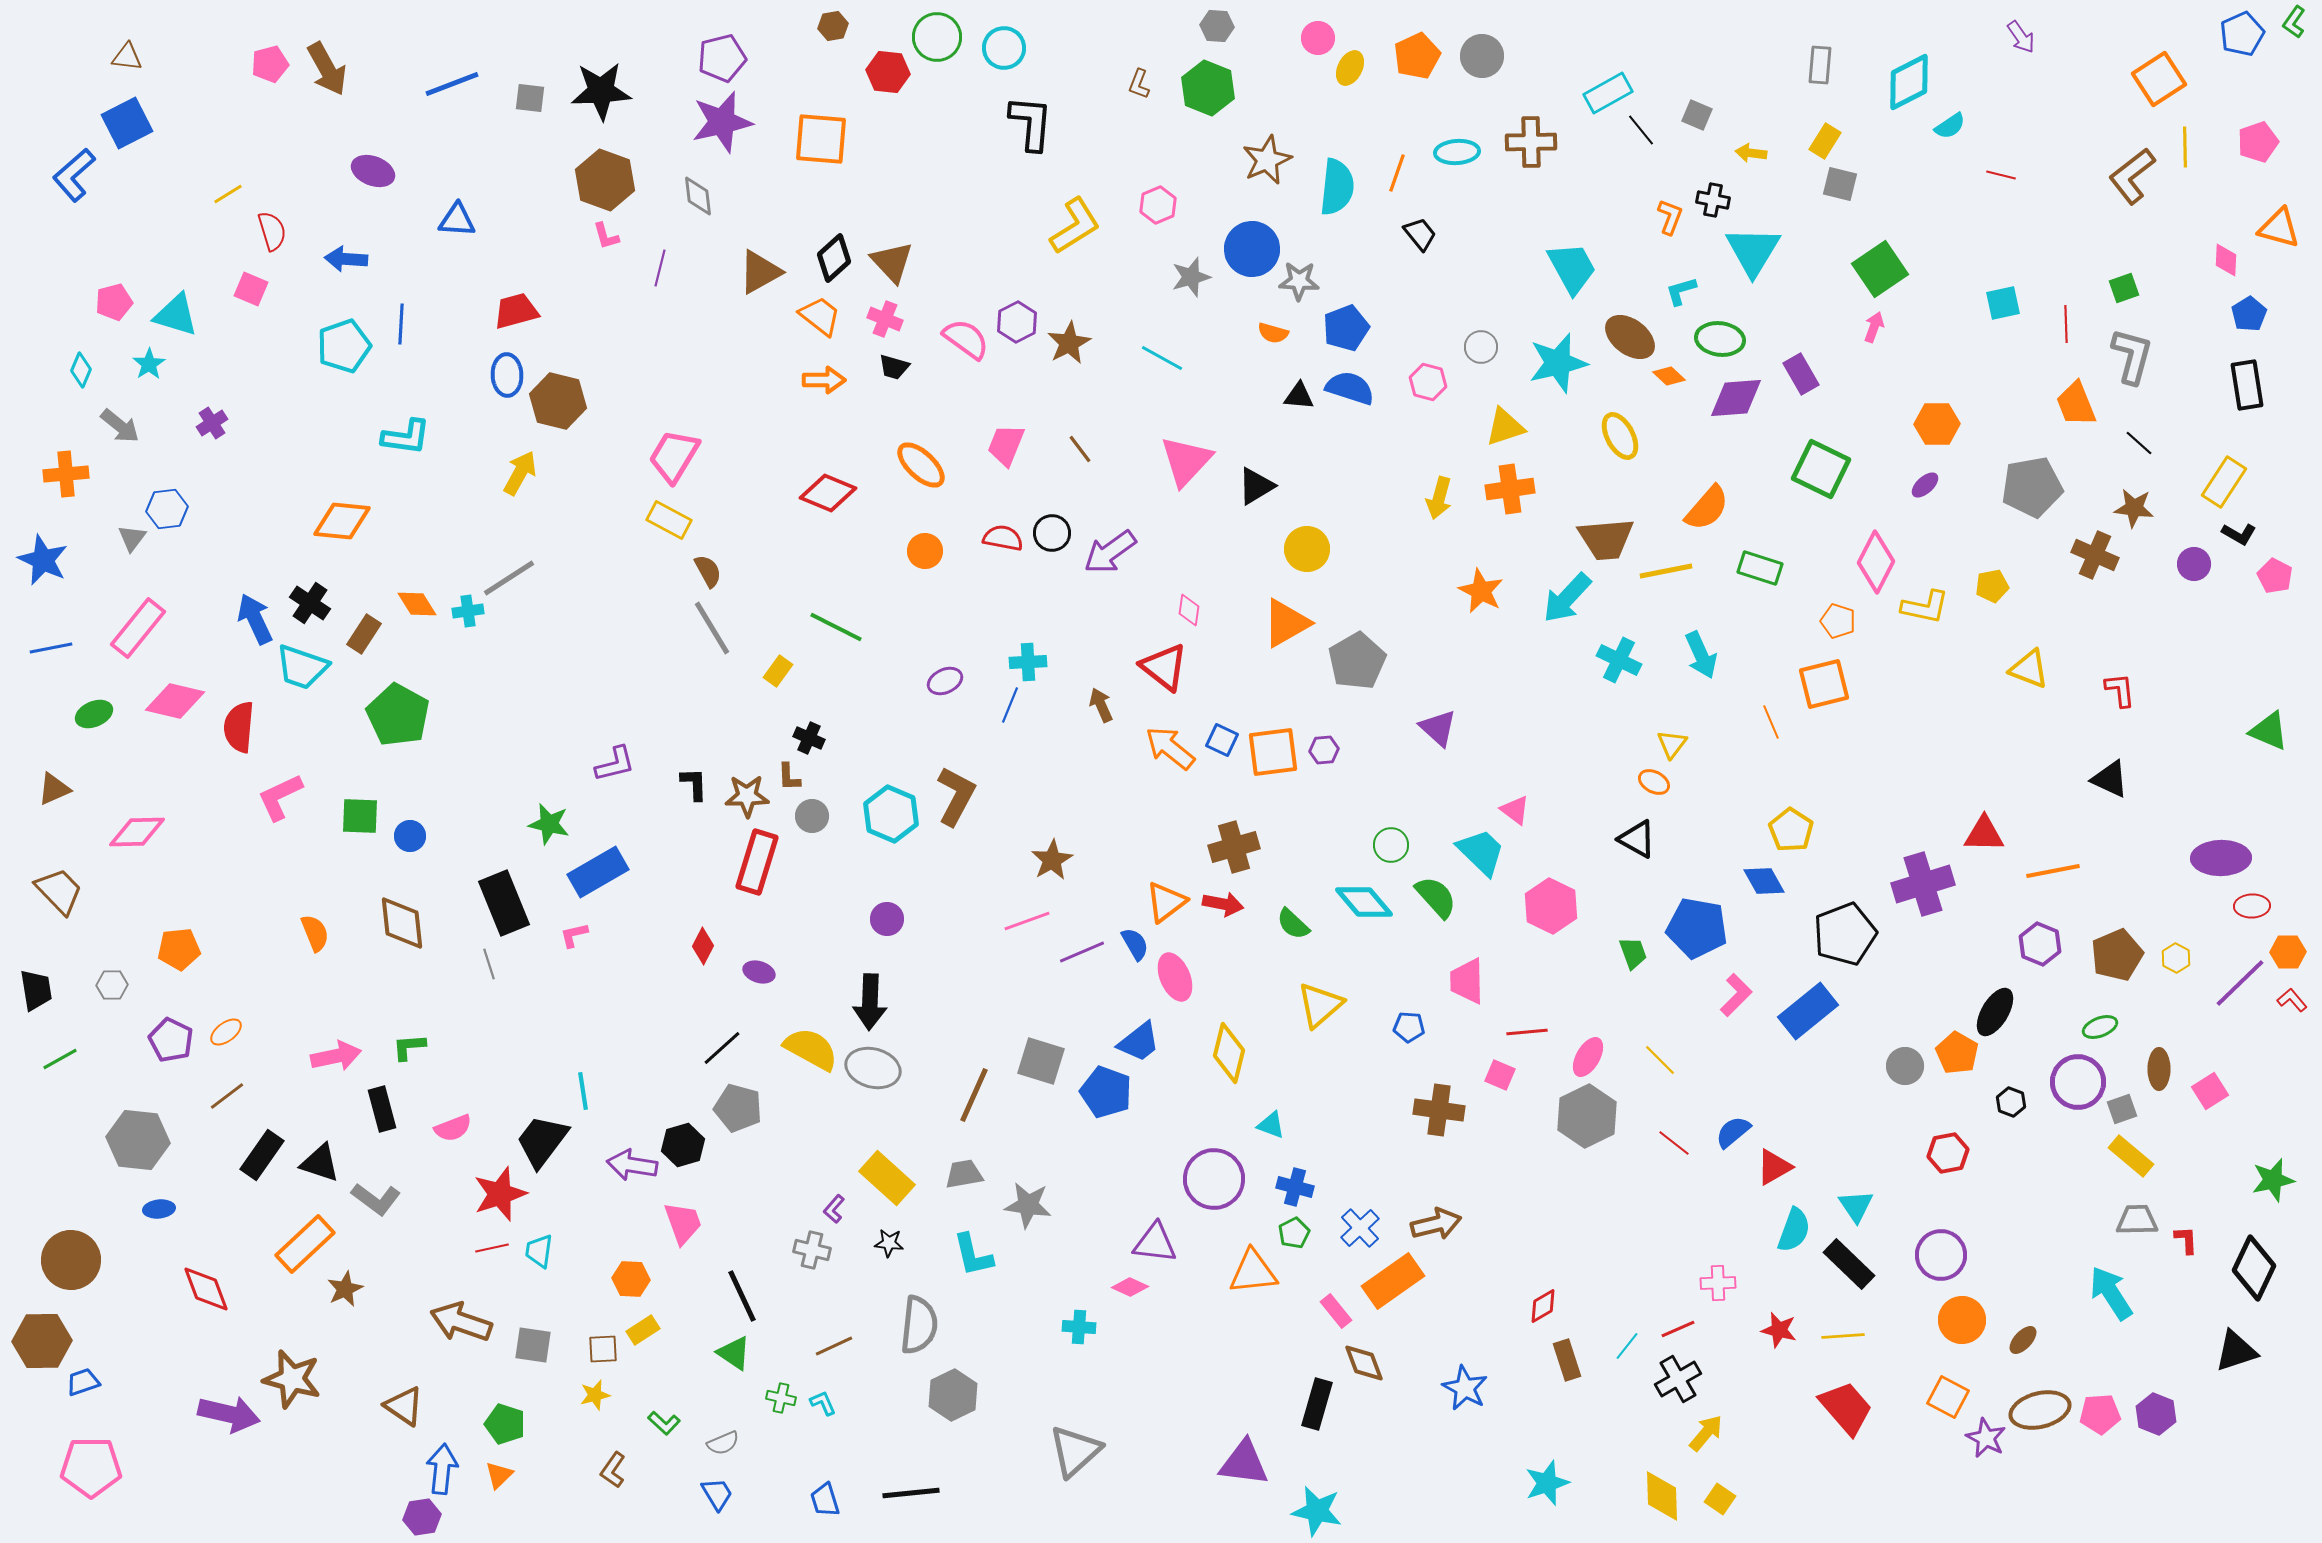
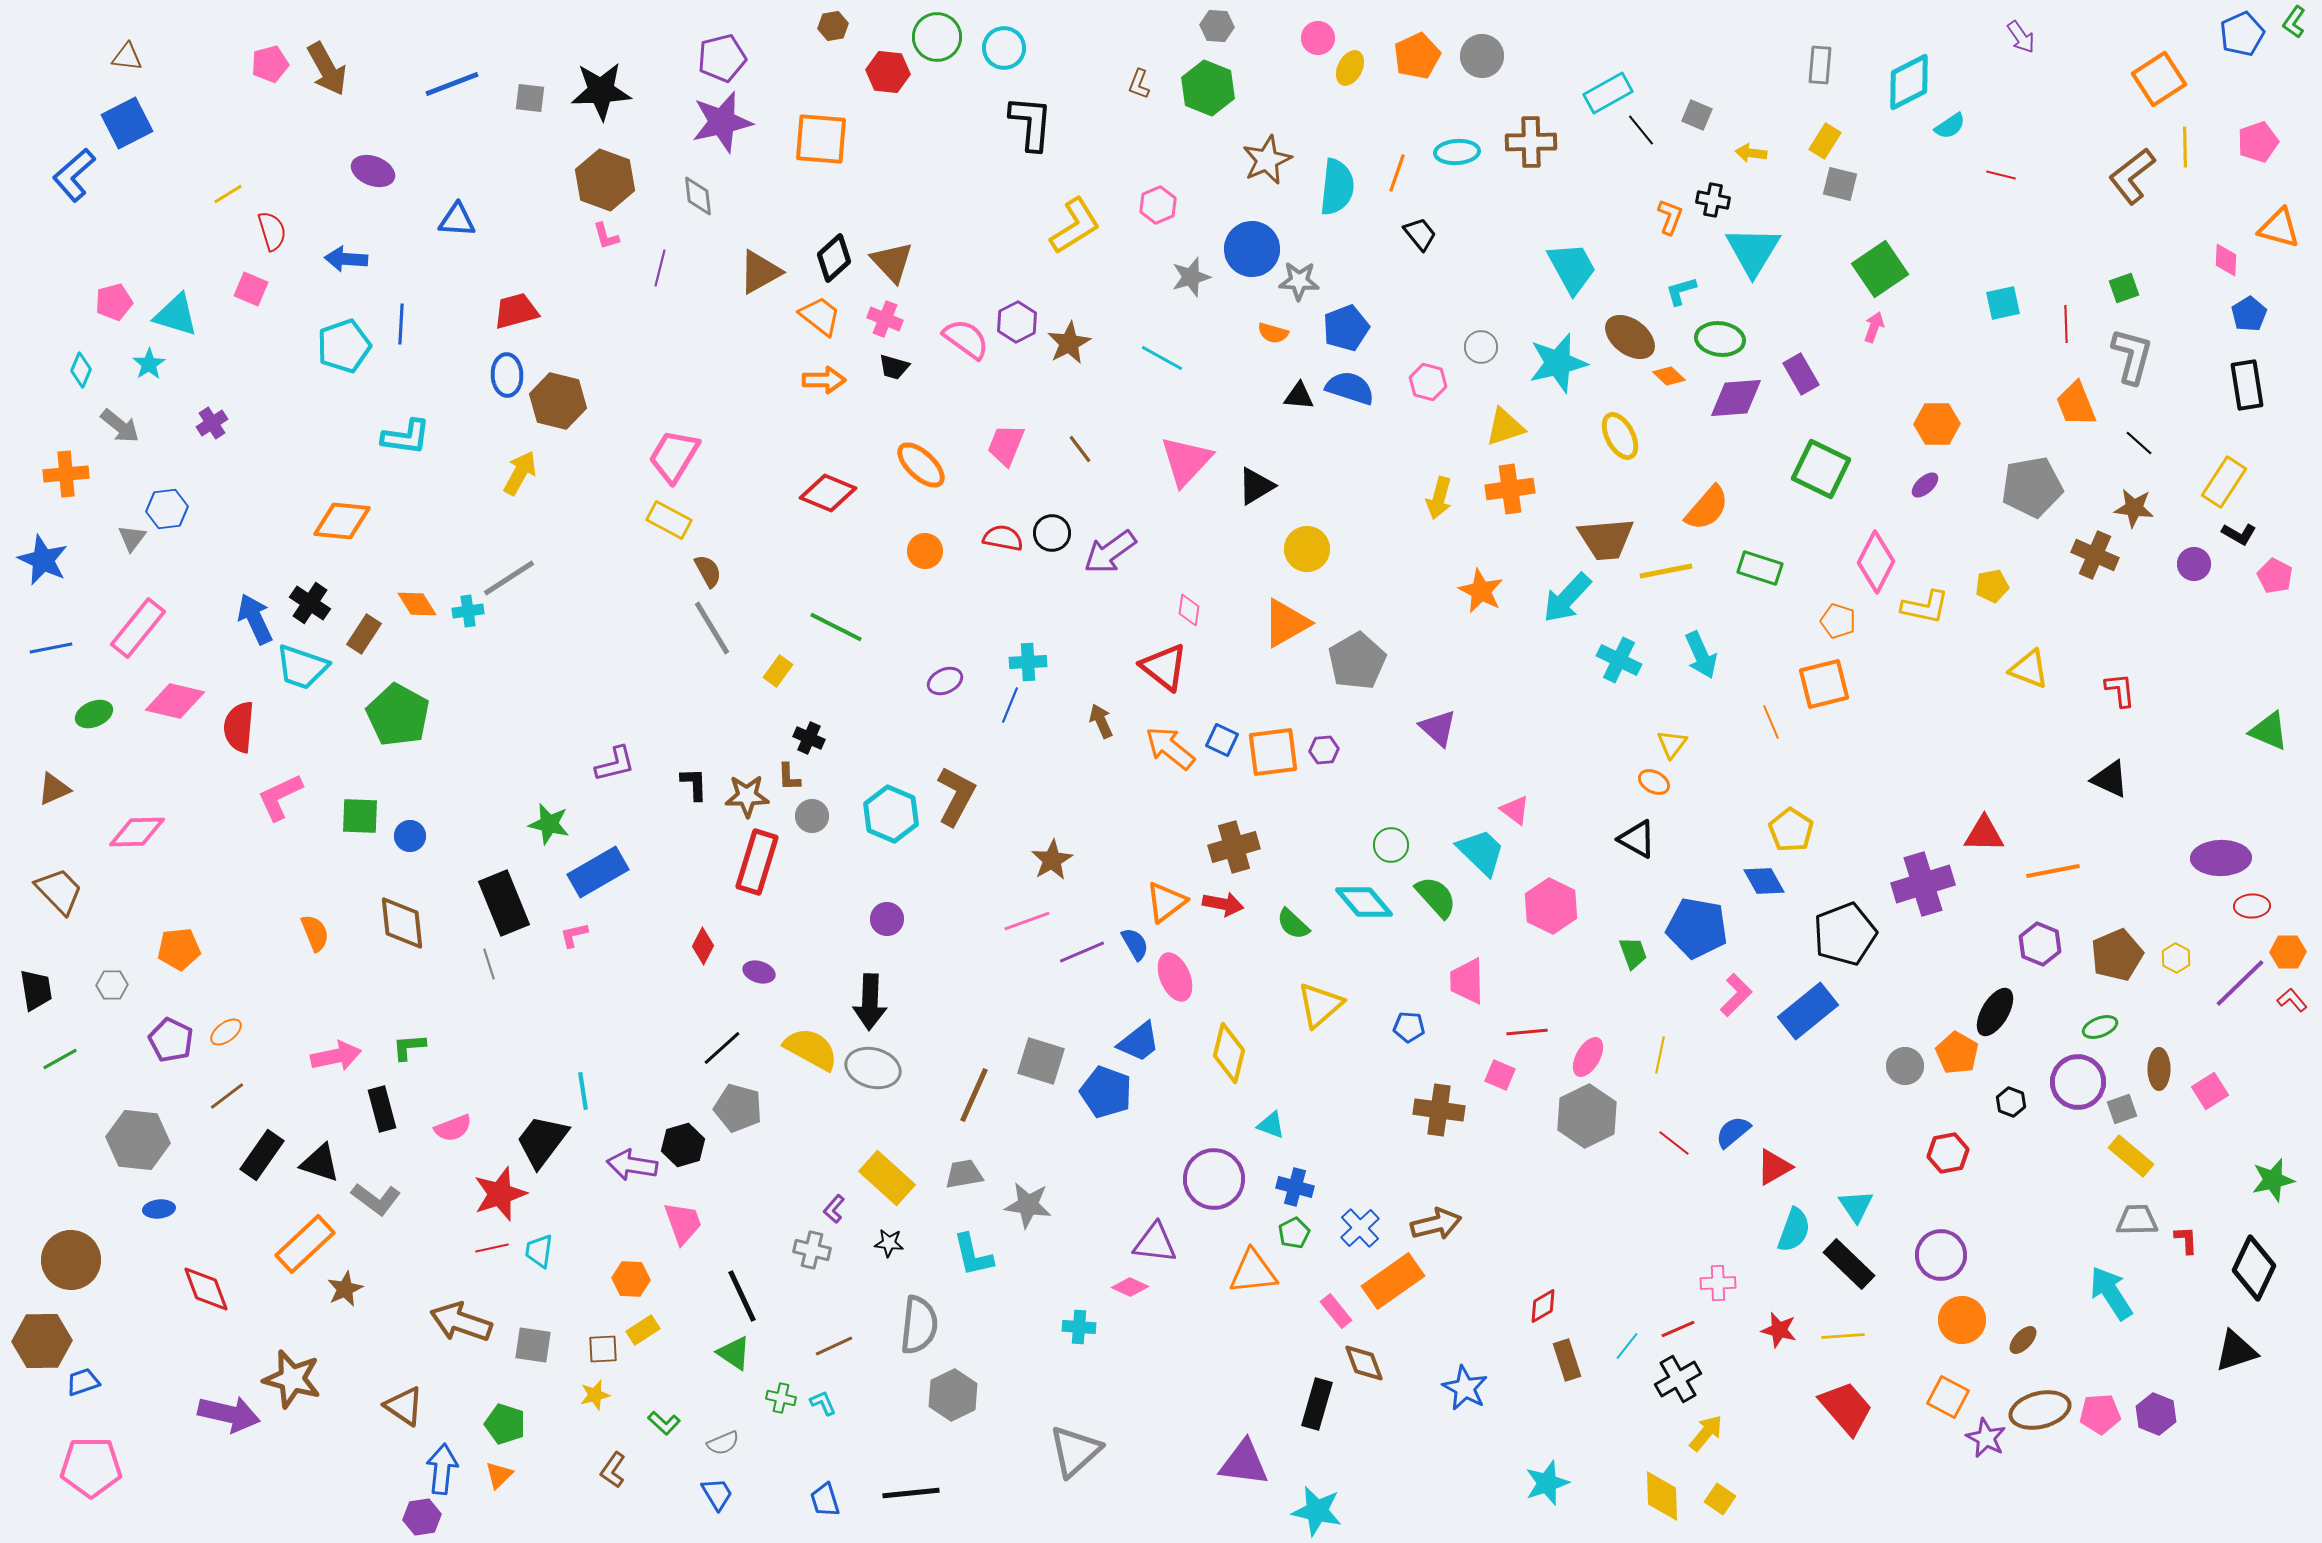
brown arrow at (1101, 705): moved 16 px down
yellow line at (1660, 1060): moved 5 px up; rotated 57 degrees clockwise
